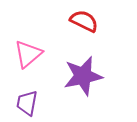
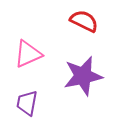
pink triangle: rotated 16 degrees clockwise
